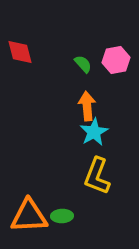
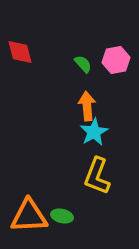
green ellipse: rotated 15 degrees clockwise
